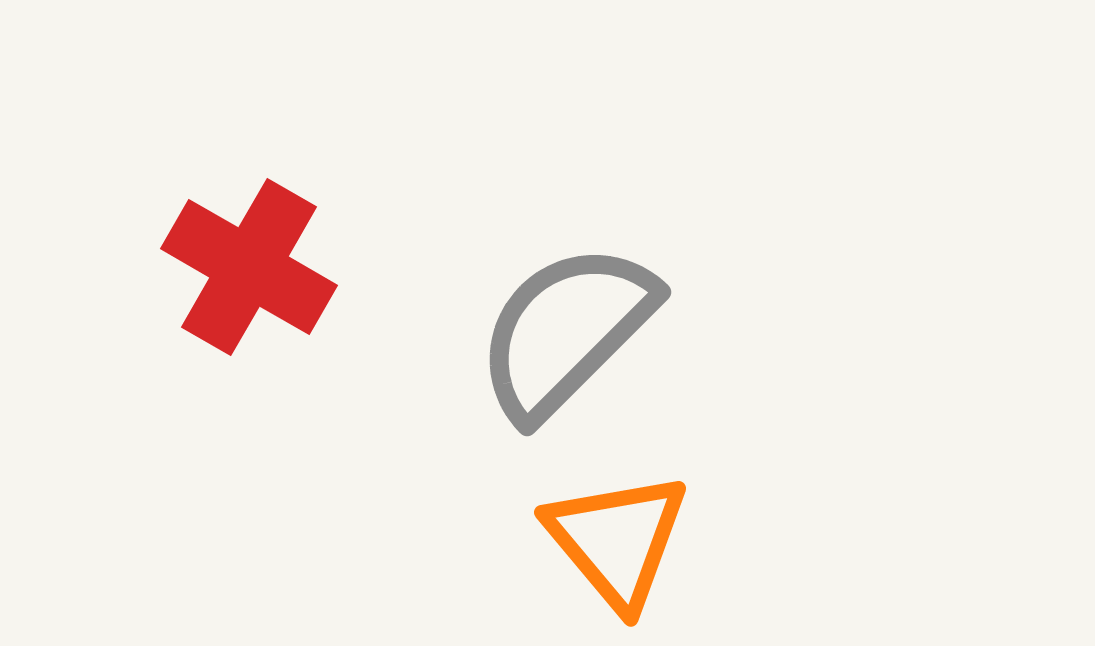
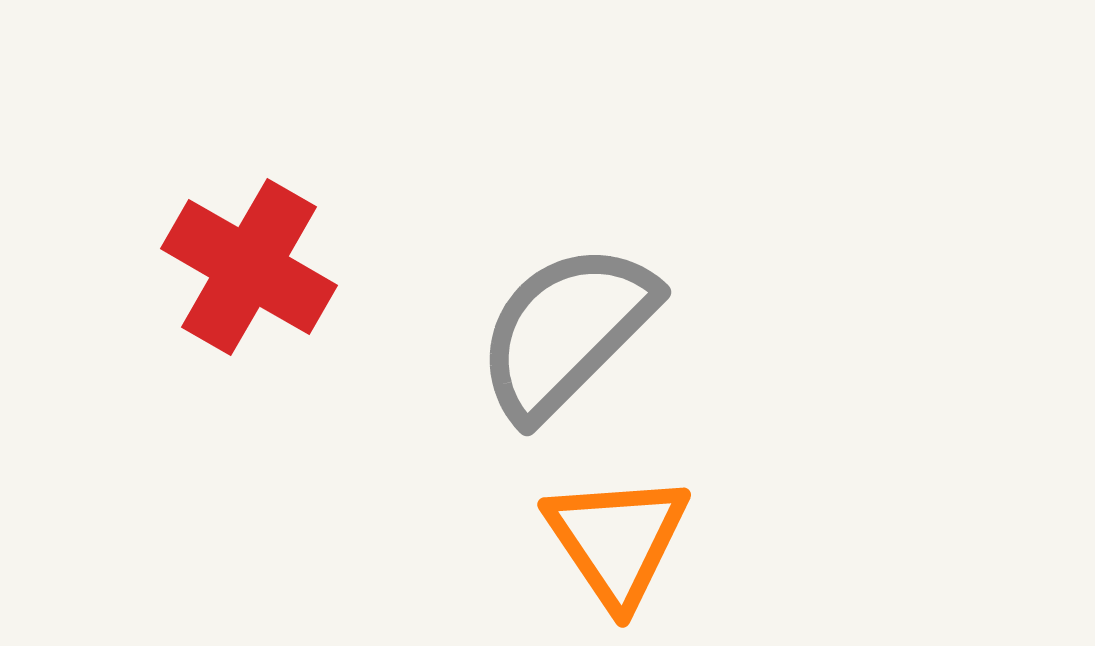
orange triangle: rotated 6 degrees clockwise
